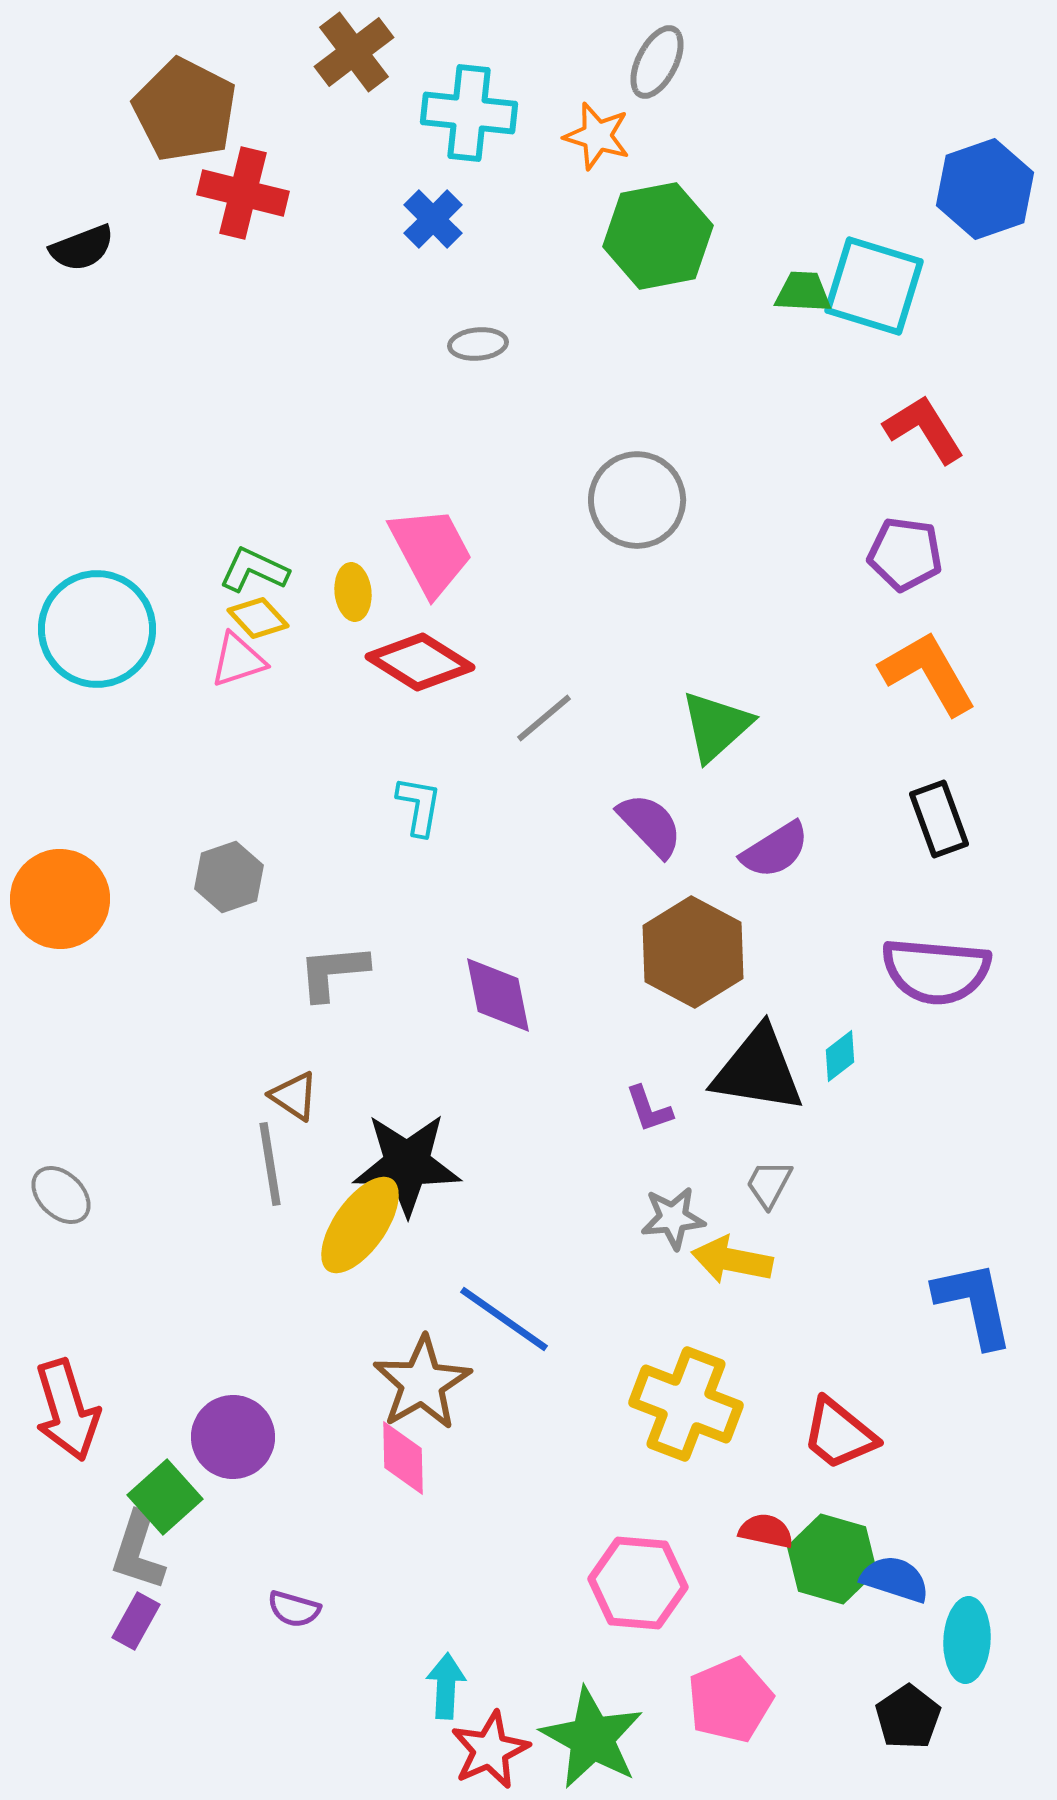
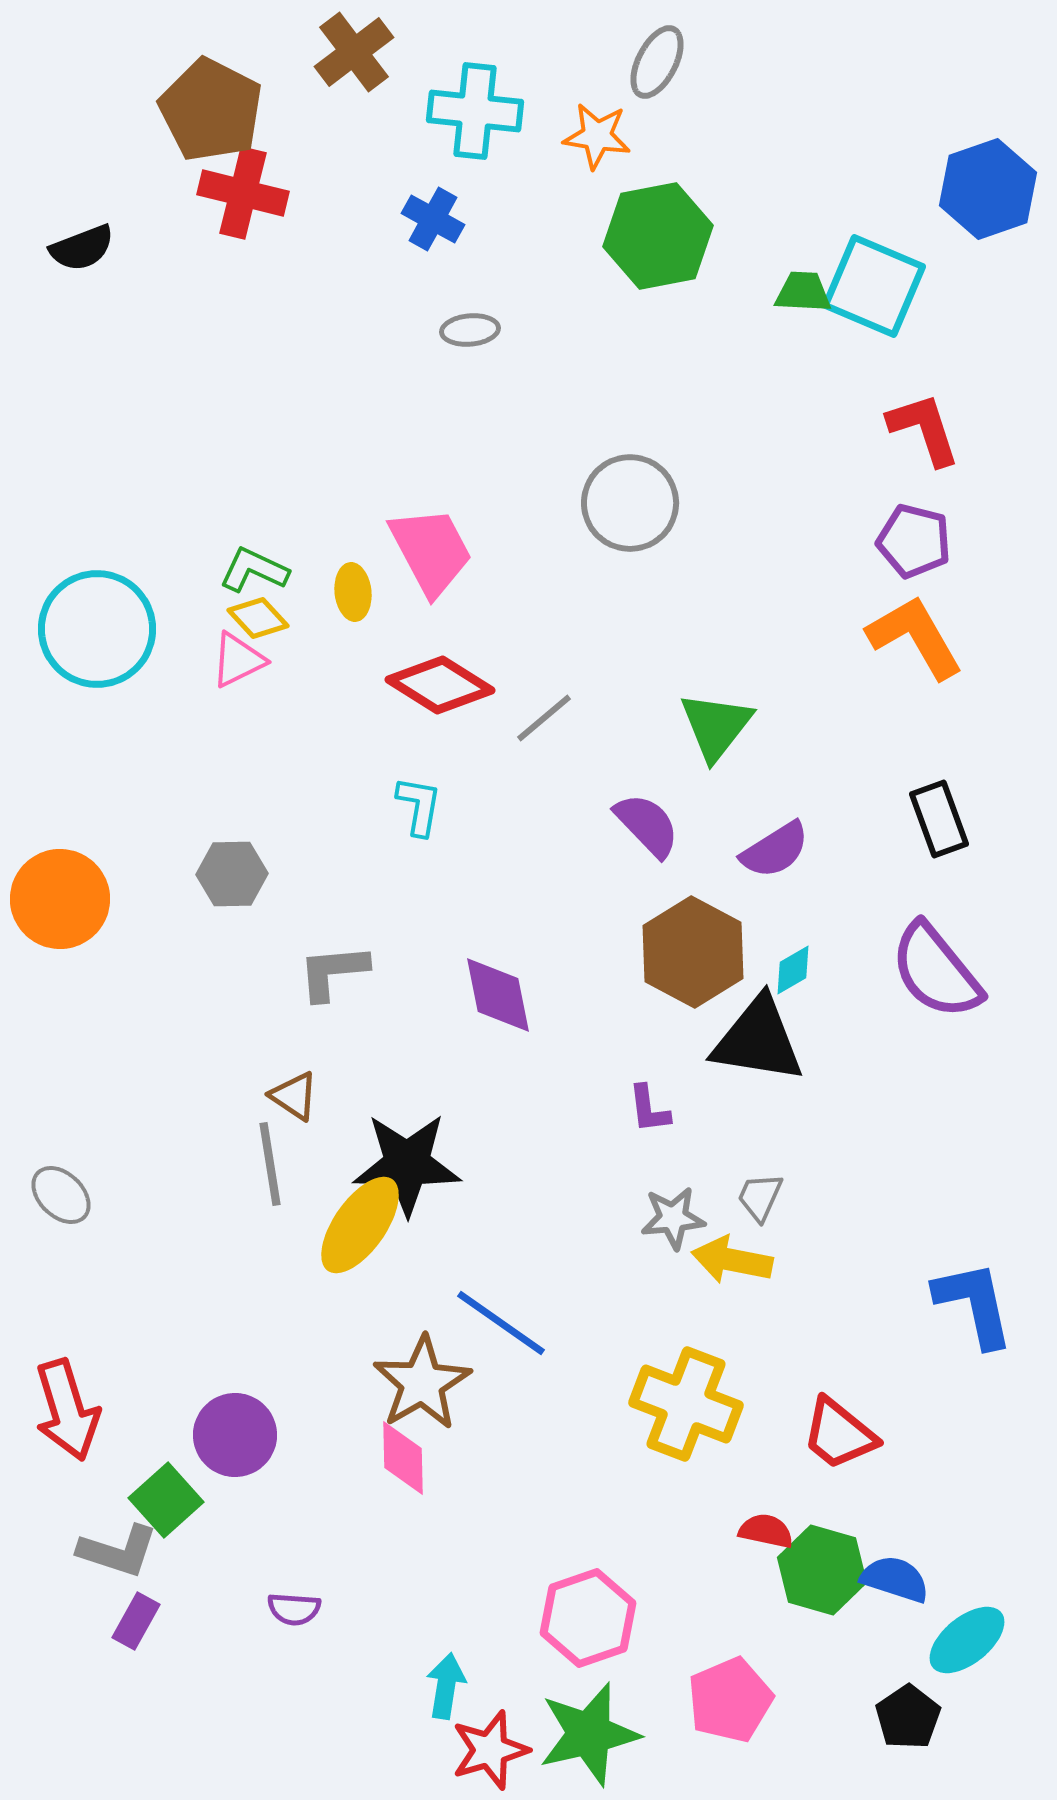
brown pentagon at (185, 110): moved 26 px right
cyan cross at (469, 113): moved 6 px right, 2 px up
orange star at (597, 136): rotated 8 degrees counterclockwise
blue hexagon at (985, 189): moved 3 px right
blue cross at (433, 219): rotated 16 degrees counterclockwise
cyan square at (874, 286): rotated 6 degrees clockwise
gray ellipse at (478, 344): moved 8 px left, 14 px up
red L-shape at (924, 429): rotated 14 degrees clockwise
gray circle at (637, 500): moved 7 px left, 3 px down
purple pentagon at (905, 554): moved 9 px right, 13 px up; rotated 6 degrees clockwise
pink triangle at (238, 660): rotated 8 degrees counterclockwise
red diamond at (420, 662): moved 20 px right, 23 px down
orange L-shape at (928, 673): moved 13 px left, 36 px up
green triangle at (716, 726): rotated 10 degrees counterclockwise
purple semicircle at (650, 825): moved 3 px left
gray hexagon at (229, 877): moved 3 px right, 3 px up; rotated 18 degrees clockwise
purple semicircle at (936, 971): rotated 46 degrees clockwise
cyan diamond at (840, 1056): moved 47 px left, 86 px up; rotated 8 degrees clockwise
black triangle at (758, 1070): moved 30 px up
purple L-shape at (649, 1109): rotated 12 degrees clockwise
gray trapezoid at (769, 1184): moved 9 px left, 13 px down; rotated 4 degrees counterclockwise
blue line at (504, 1319): moved 3 px left, 4 px down
purple circle at (233, 1437): moved 2 px right, 2 px up
green square at (165, 1497): moved 1 px right, 3 px down
gray L-shape at (138, 1551): moved 20 px left; rotated 90 degrees counterclockwise
green hexagon at (832, 1559): moved 10 px left, 11 px down
pink hexagon at (638, 1583): moved 50 px left, 35 px down; rotated 24 degrees counterclockwise
purple semicircle at (294, 1609): rotated 12 degrees counterclockwise
cyan ellipse at (967, 1640): rotated 48 degrees clockwise
cyan arrow at (446, 1686): rotated 6 degrees clockwise
green star at (592, 1738): moved 3 px left, 4 px up; rotated 30 degrees clockwise
red star at (490, 1750): rotated 8 degrees clockwise
